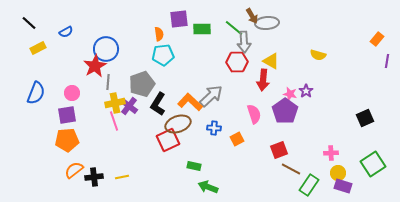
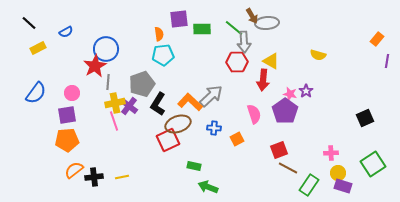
blue semicircle at (36, 93): rotated 15 degrees clockwise
brown line at (291, 169): moved 3 px left, 1 px up
